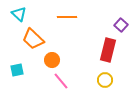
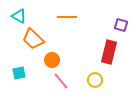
cyan triangle: moved 2 px down; rotated 14 degrees counterclockwise
purple square: rotated 24 degrees counterclockwise
red rectangle: moved 1 px right, 2 px down
cyan square: moved 2 px right, 3 px down
yellow circle: moved 10 px left
